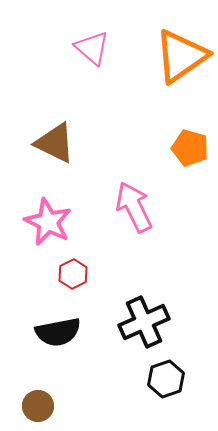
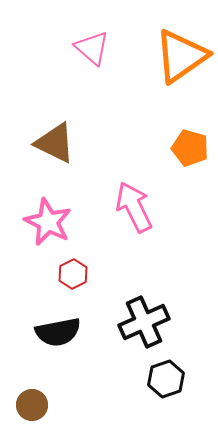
brown circle: moved 6 px left, 1 px up
